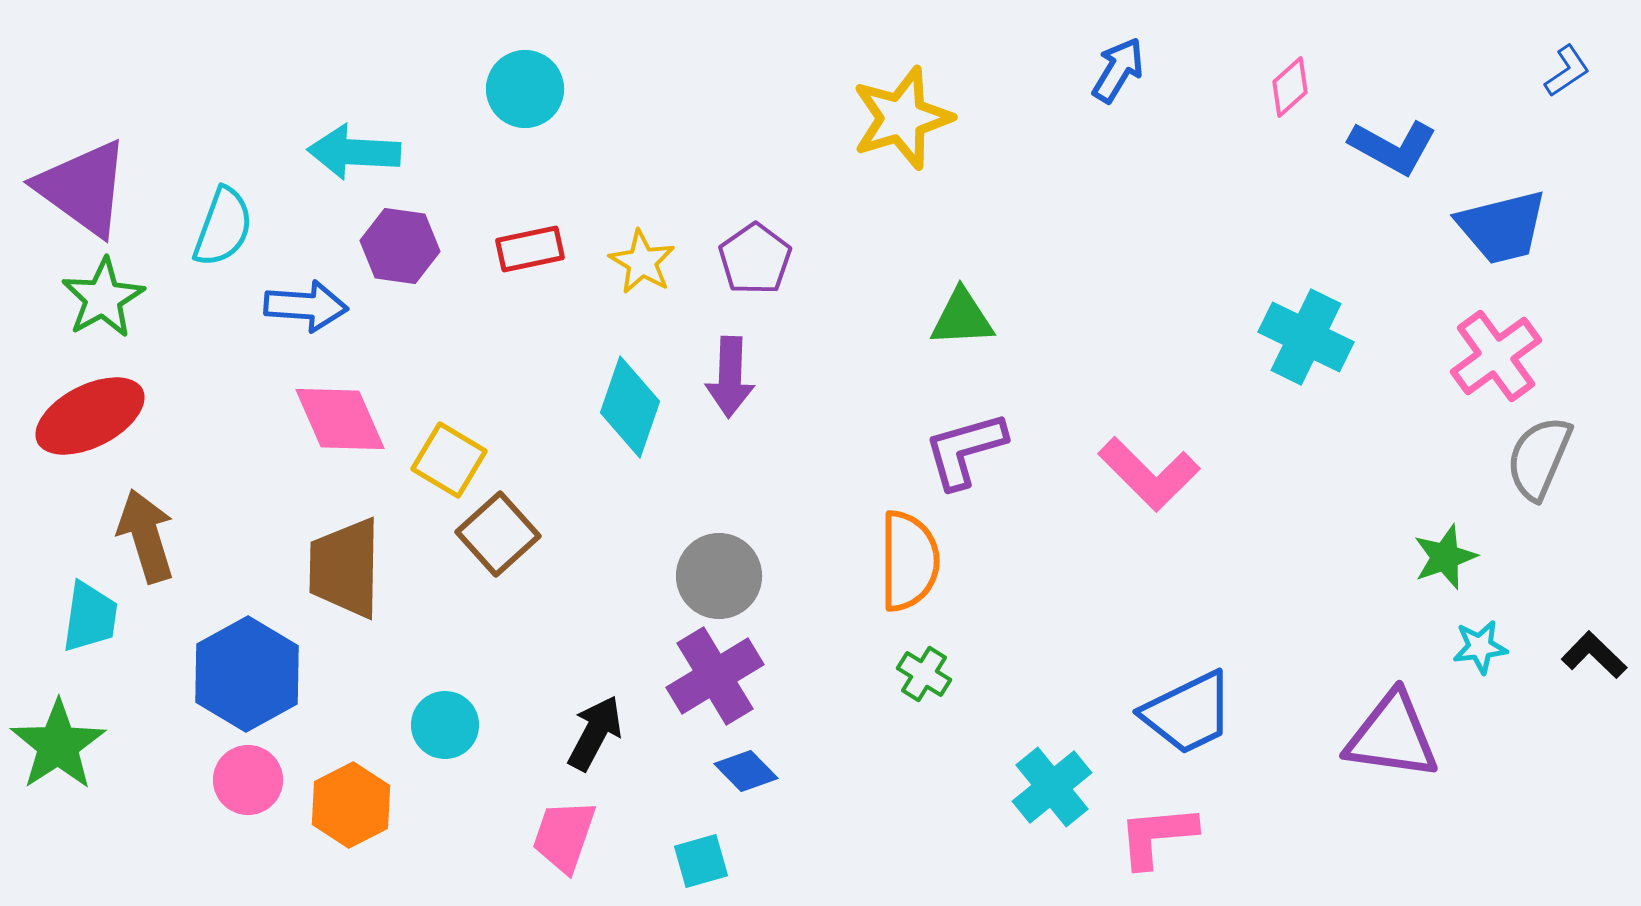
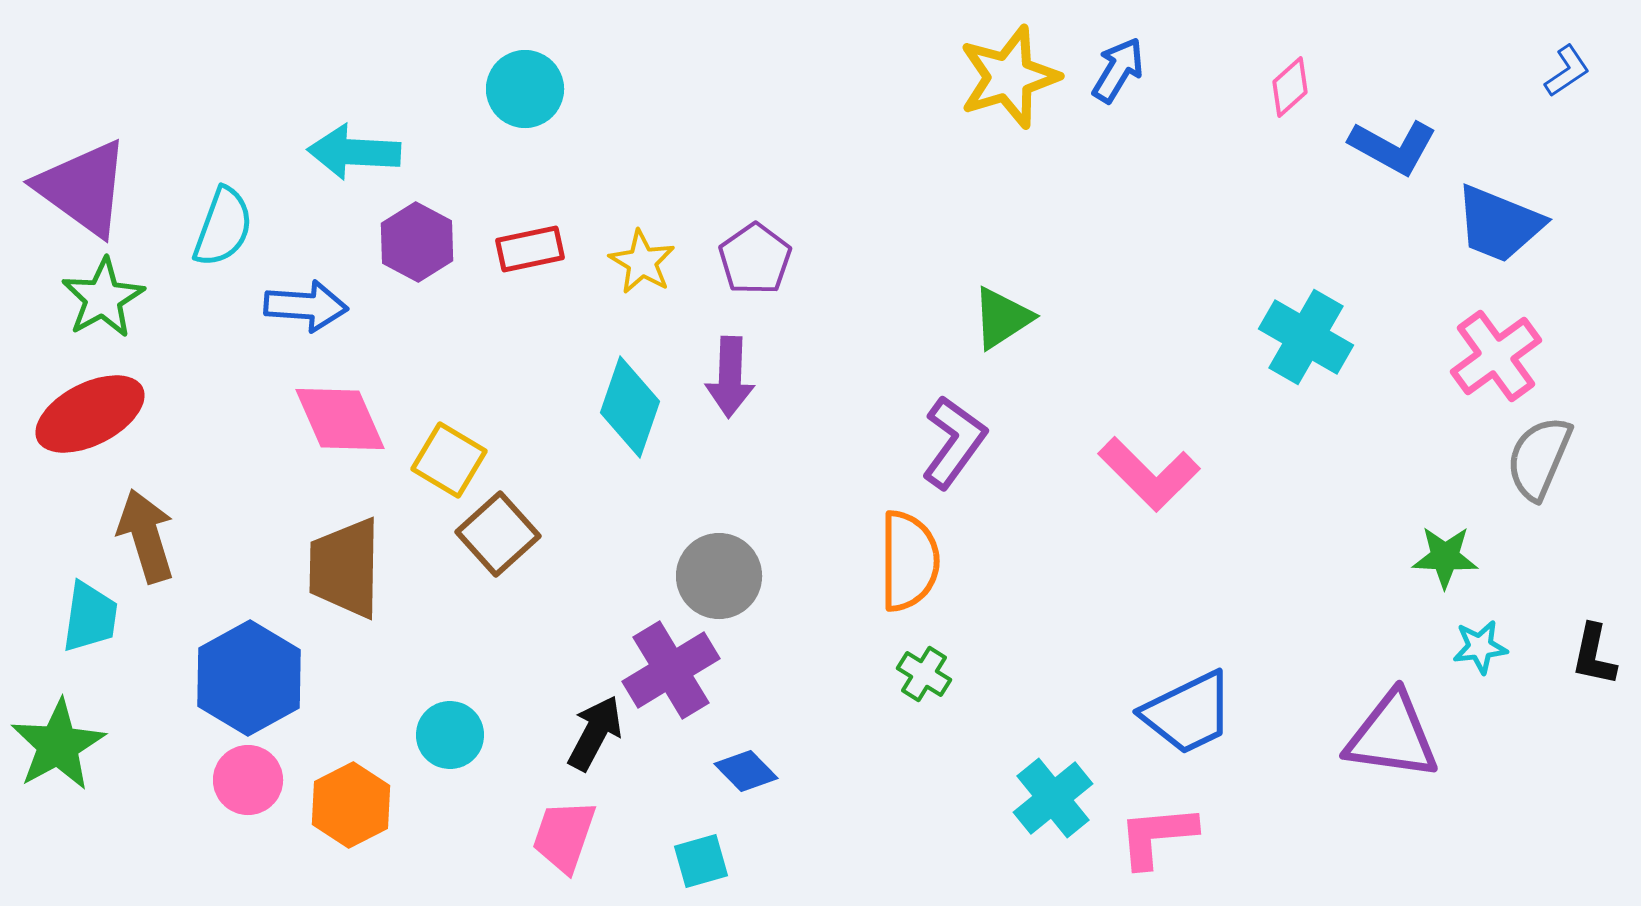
yellow star at (902, 118): moved 107 px right, 41 px up
blue trapezoid at (1502, 227): moved 3 px left, 3 px up; rotated 36 degrees clockwise
purple hexagon at (400, 246): moved 17 px right, 4 px up; rotated 20 degrees clockwise
green triangle at (962, 318): moved 40 px right; rotated 30 degrees counterclockwise
cyan cross at (1306, 337): rotated 4 degrees clockwise
red ellipse at (90, 416): moved 2 px up
purple L-shape at (965, 450): moved 11 px left, 8 px up; rotated 142 degrees clockwise
green star at (1445, 557): rotated 22 degrees clockwise
black L-shape at (1594, 655): rotated 122 degrees counterclockwise
blue hexagon at (247, 674): moved 2 px right, 4 px down
purple cross at (715, 676): moved 44 px left, 6 px up
cyan circle at (445, 725): moved 5 px right, 10 px down
green star at (58, 745): rotated 4 degrees clockwise
cyan cross at (1052, 787): moved 1 px right, 11 px down
